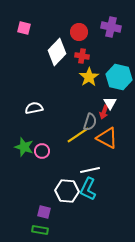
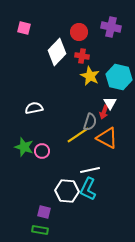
yellow star: moved 1 px right, 1 px up; rotated 12 degrees counterclockwise
